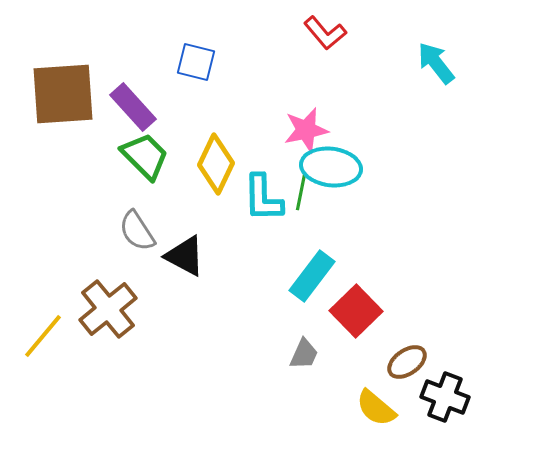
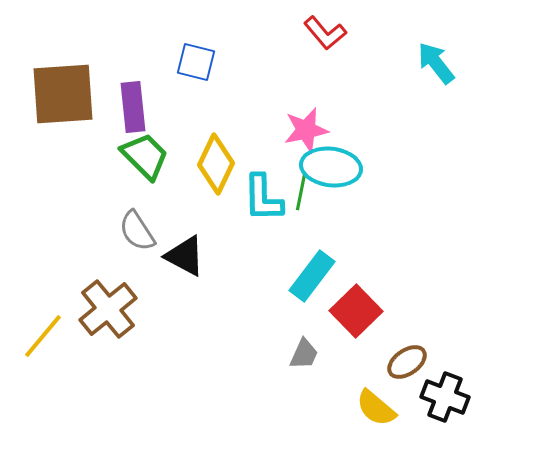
purple rectangle: rotated 36 degrees clockwise
